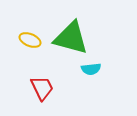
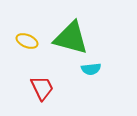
yellow ellipse: moved 3 px left, 1 px down
